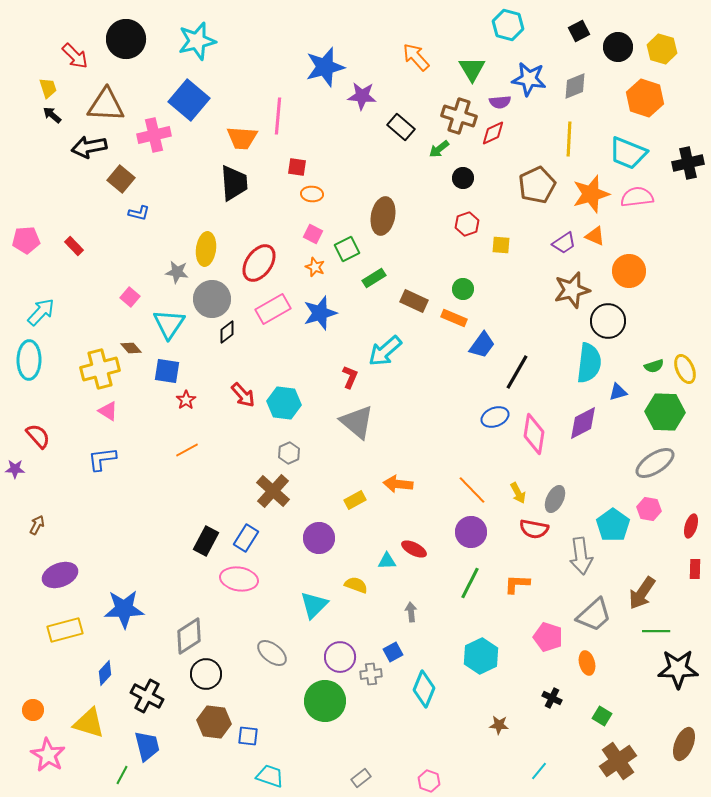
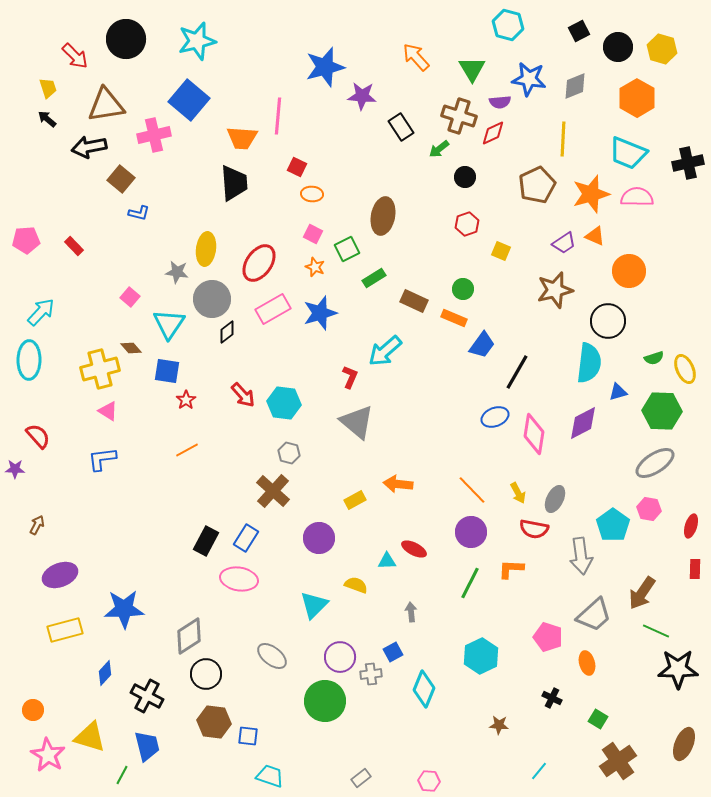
orange hexagon at (645, 98): moved 8 px left; rotated 12 degrees clockwise
brown triangle at (106, 105): rotated 12 degrees counterclockwise
black arrow at (52, 115): moved 5 px left, 4 px down
black rectangle at (401, 127): rotated 16 degrees clockwise
yellow line at (569, 139): moved 6 px left
red square at (297, 167): rotated 18 degrees clockwise
black circle at (463, 178): moved 2 px right, 1 px up
pink semicircle at (637, 197): rotated 8 degrees clockwise
yellow square at (501, 245): moved 6 px down; rotated 18 degrees clockwise
brown star at (572, 290): moved 17 px left
green semicircle at (654, 366): moved 8 px up
green hexagon at (665, 412): moved 3 px left, 1 px up
gray hexagon at (289, 453): rotated 20 degrees counterclockwise
orange L-shape at (517, 584): moved 6 px left, 15 px up
green line at (656, 631): rotated 24 degrees clockwise
gray ellipse at (272, 653): moved 3 px down
green square at (602, 716): moved 4 px left, 3 px down
yellow triangle at (89, 723): moved 1 px right, 14 px down
pink hexagon at (429, 781): rotated 15 degrees counterclockwise
